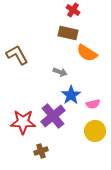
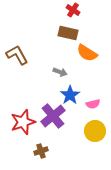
blue star: moved 1 px left
red star: rotated 20 degrees counterclockwise
